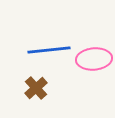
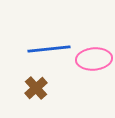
blue line: moved 1 px up
